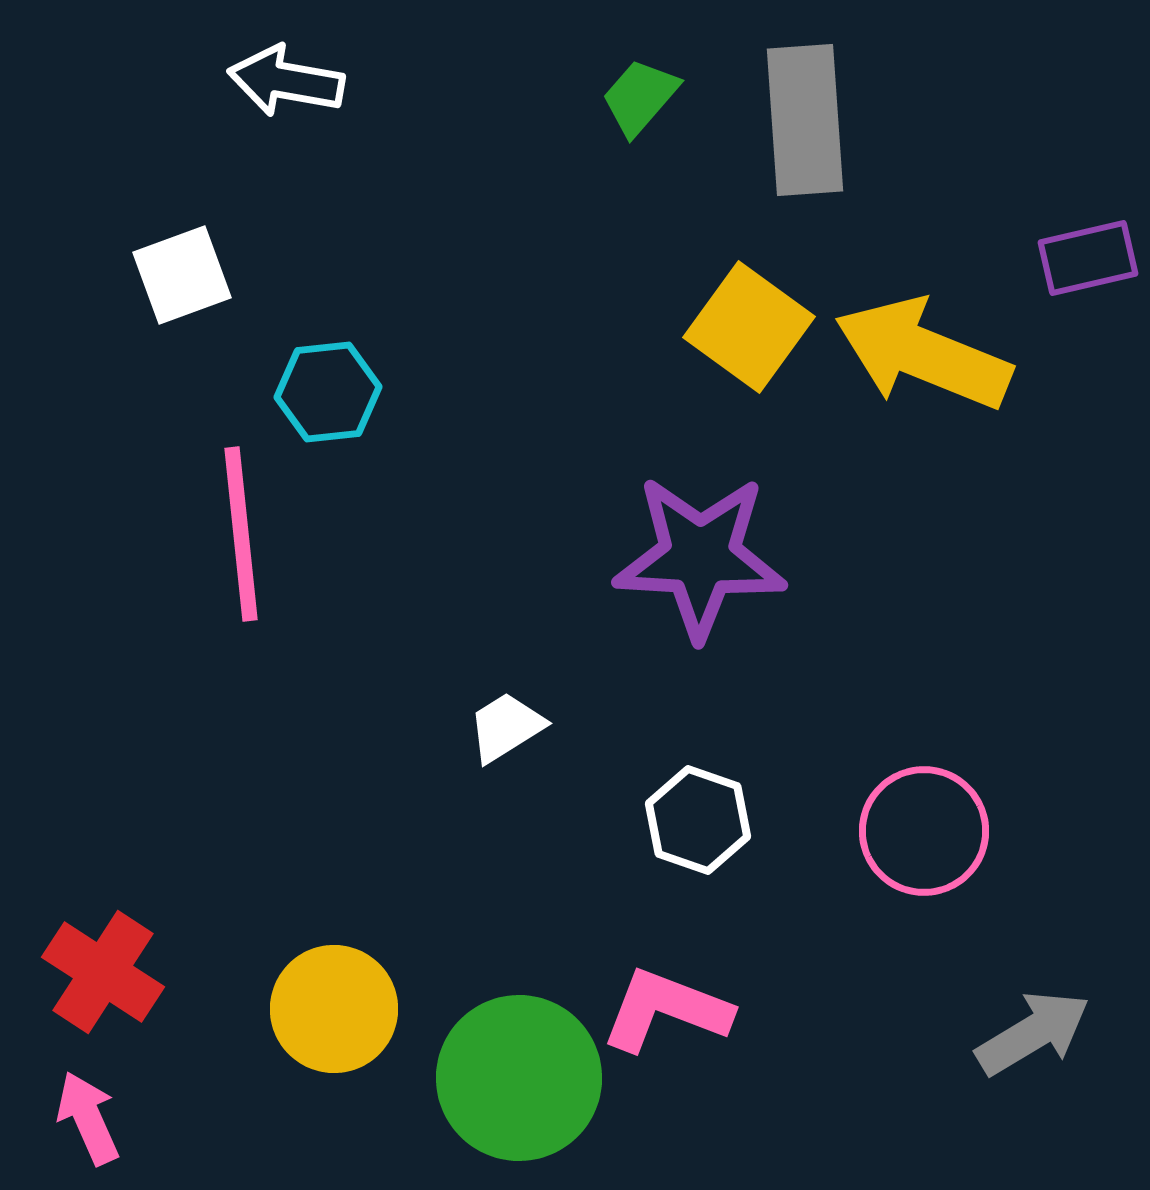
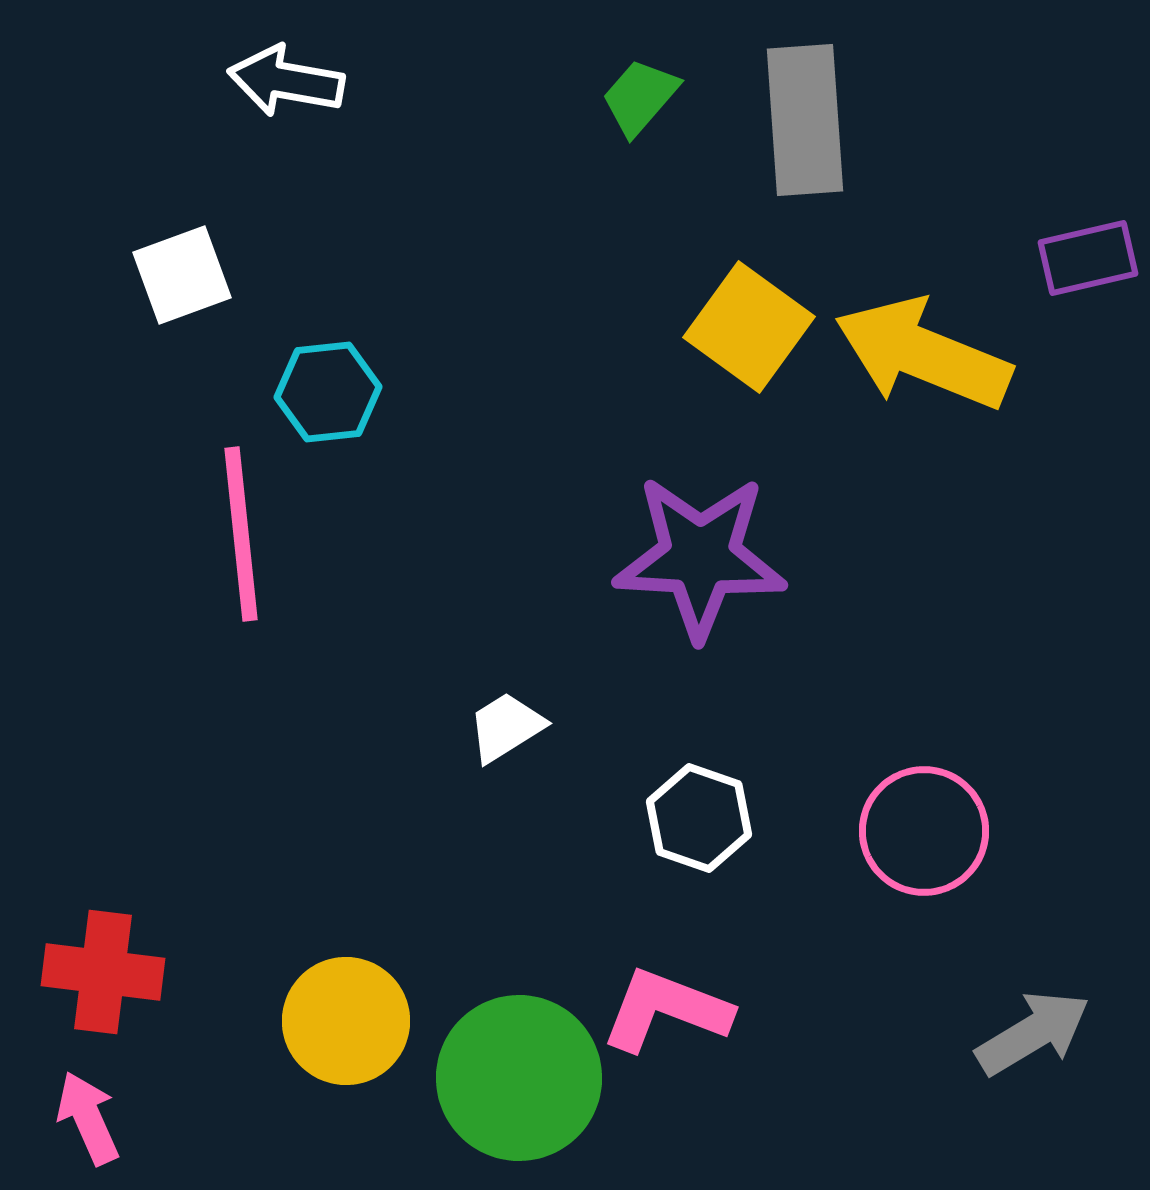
white hexagon: moved 1 px right, 2 px up
red cross: rotated 26 degrees counterclockwise
yellow circle: moved 12 px right, 12 px down
